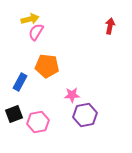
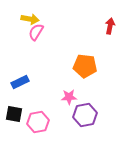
yellow arrow: rotated 24 degrees clockwise
orange pentagon: moved 38 px right
blue rectangle: rotated 36 degrees clockwise
pink star: moved 3 px left, 2 px down
black square: rotated 30 degrees clockwise
